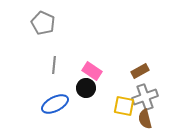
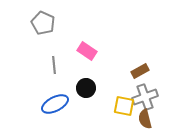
gray line: rotated 12 degrees counterclockwise
pink rectangle: moved 5 px left, 20 px up
